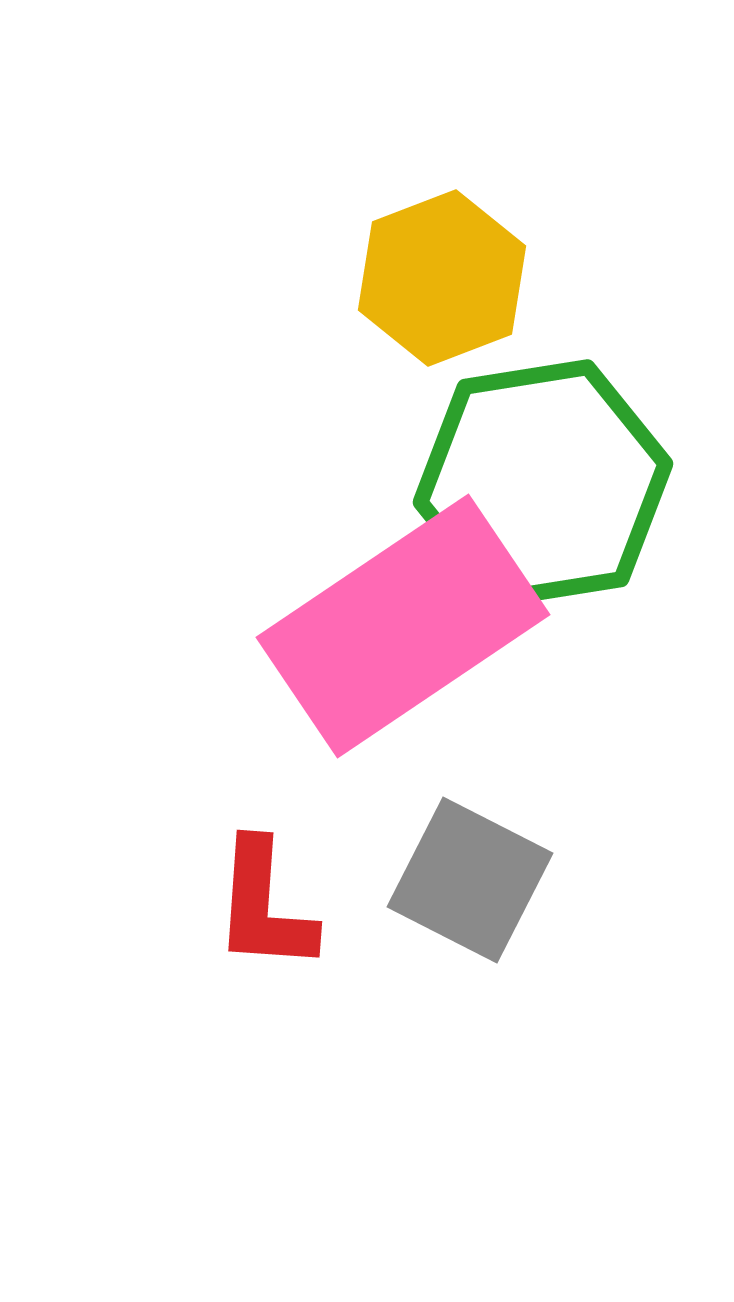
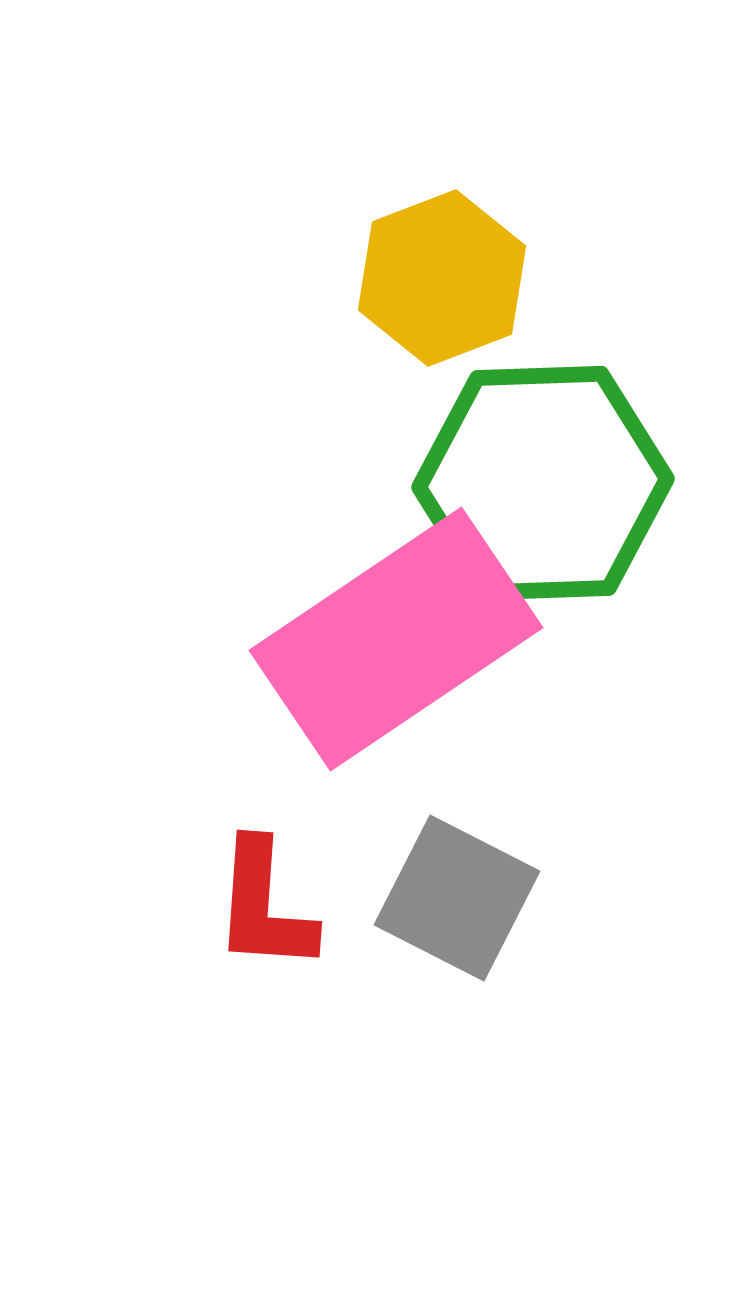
green hexagon: rotated 7 degrees clockwise
pink rectangle: moved 7 px left, 13 px down
gray square: moved 13 px left, 18 px down
